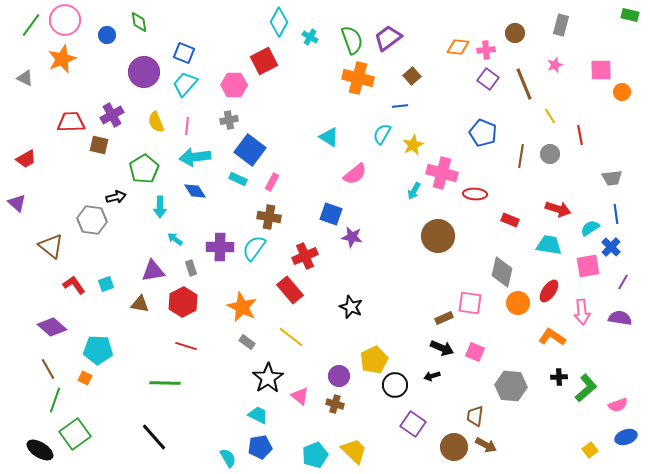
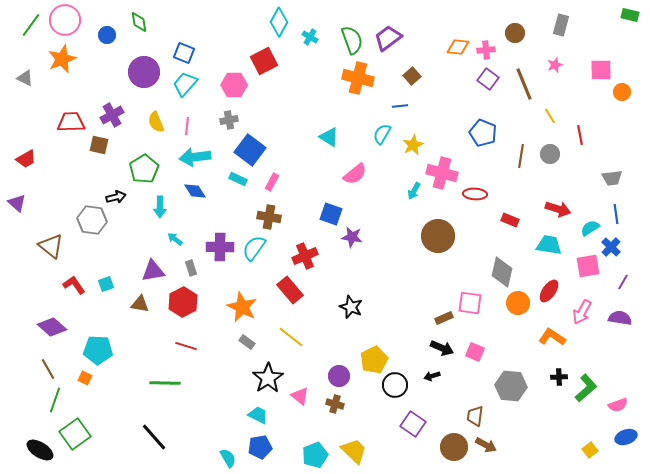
pink arrow at (582, 312): rotated 35 degrees clockwise
